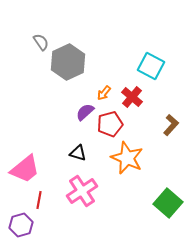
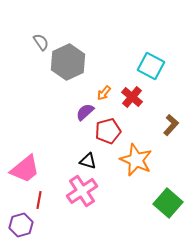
red pentagon: moved 2 px left, 7 px down
black triangle: moved 10 px right, 8 px down
orange star: moved 9 px right, 2 px down
